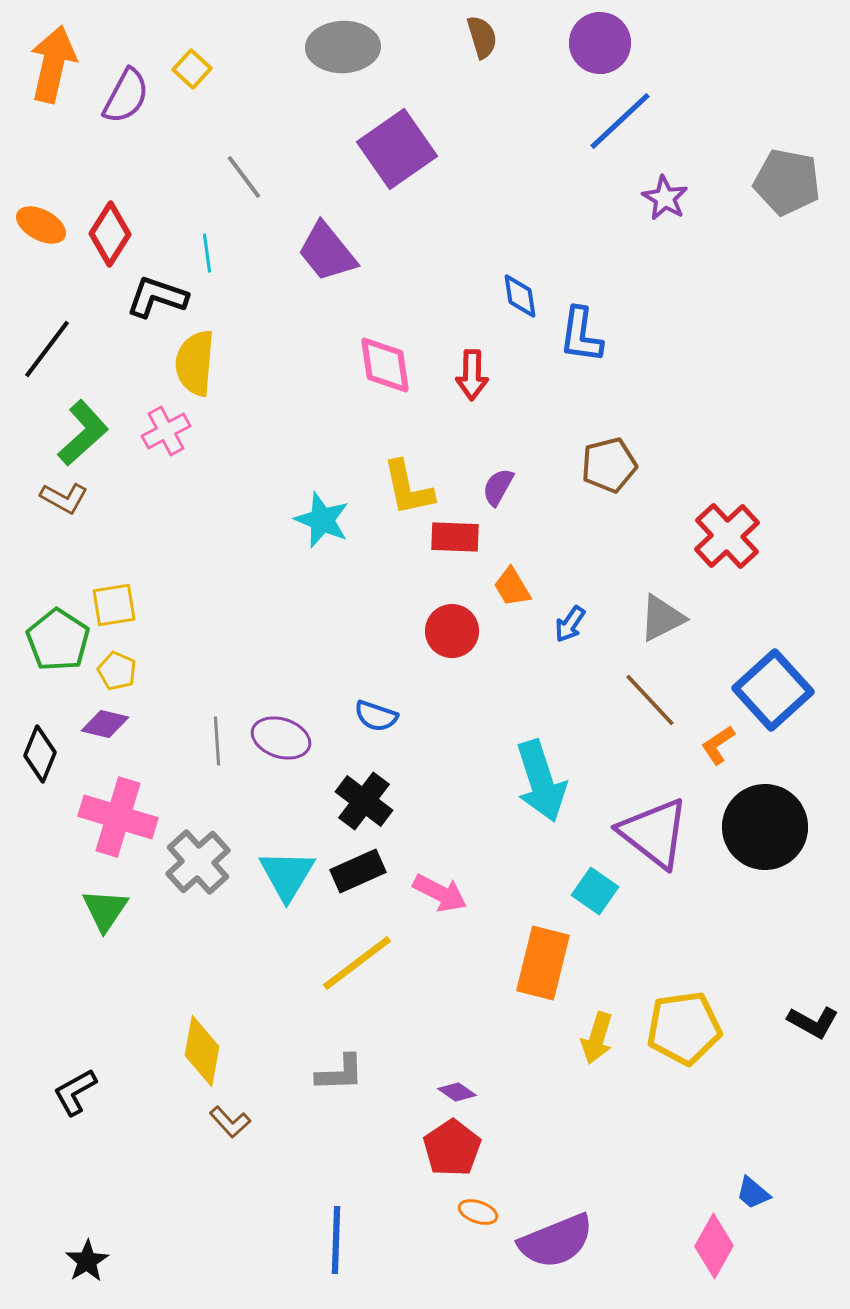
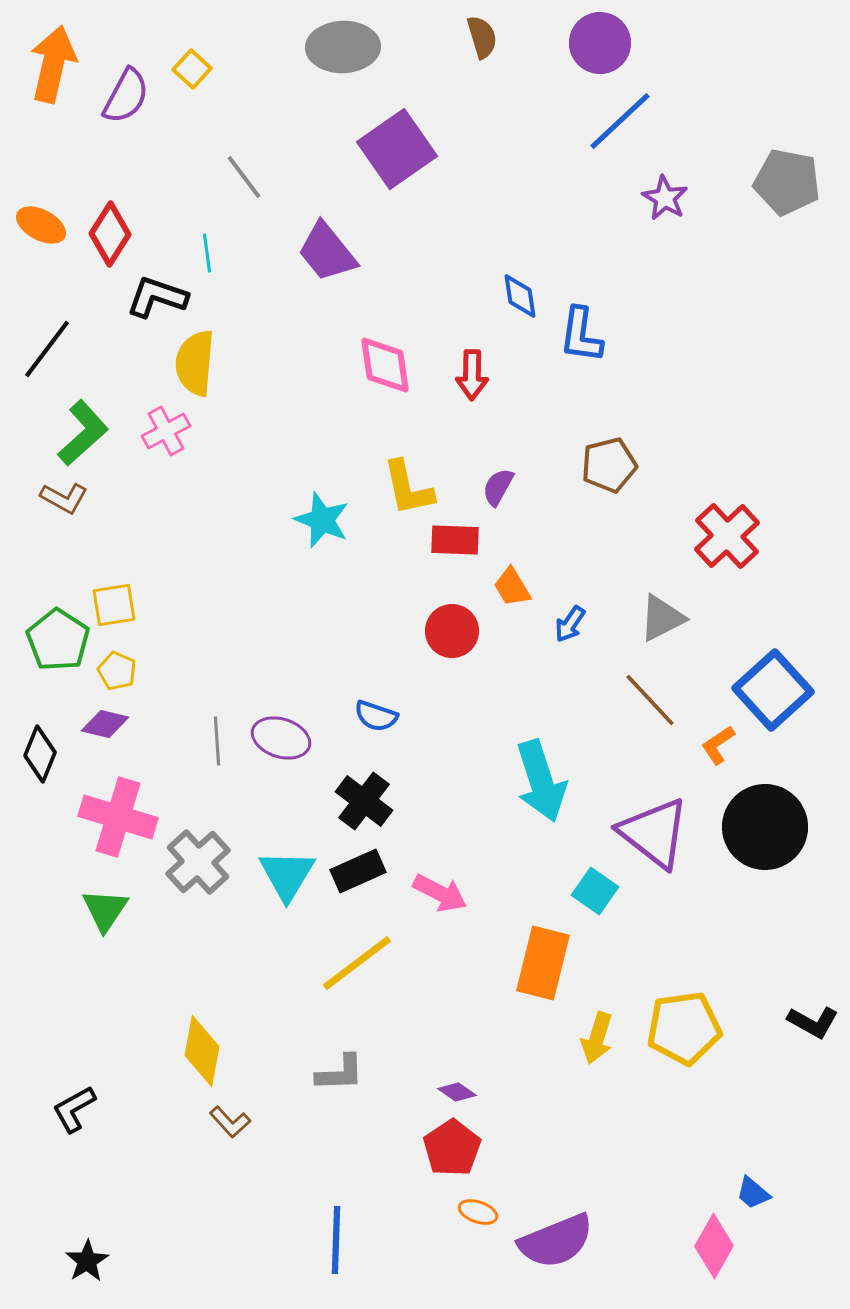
red rectangle at (455, 537): moved 3 px down
black L-shape at (75, 1092): moved 1 px left, 17 px down
